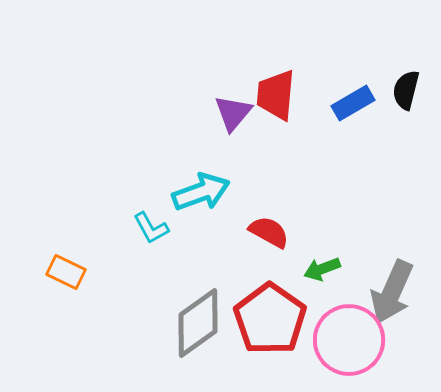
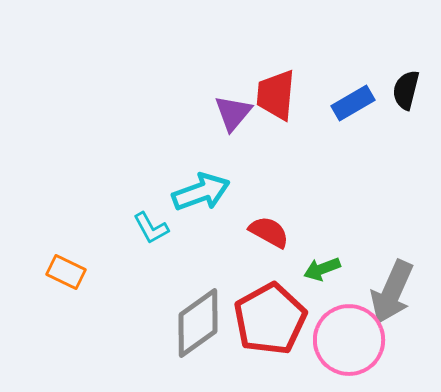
red pentagon: rotated 8 degrees clockwise
